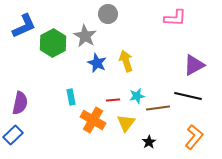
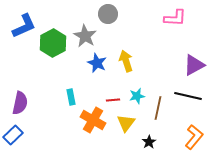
brown line: rotated 70 degrees counterclockwise
